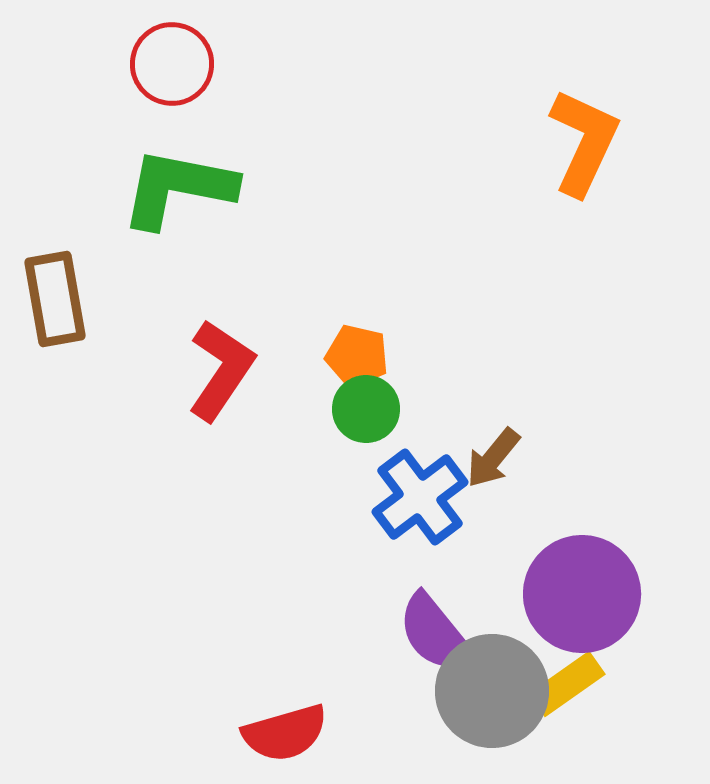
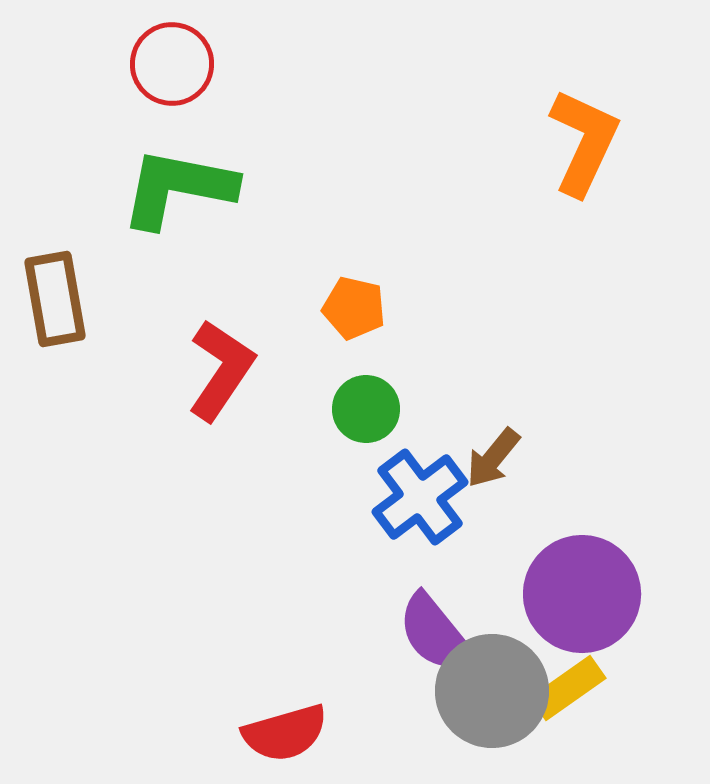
orange pentagon: moved 3 px left, 48 px up
yellow rectangle: moved 1 px right, 4 px down
